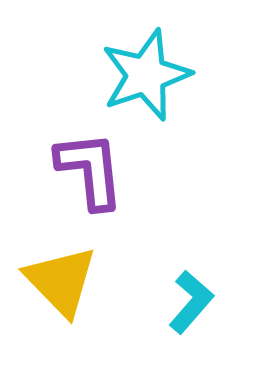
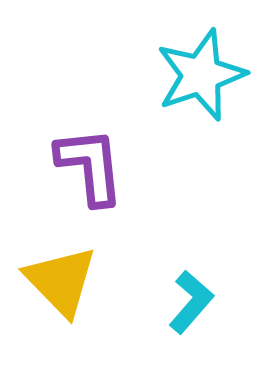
cyan star: moved 55 px right
purple L-shape: moved 4 px up
